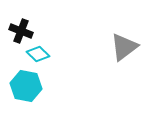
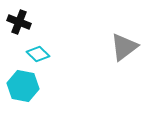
black cross: moved 2 px left, 9 px up
cyan hexagon: moved 3 px left
